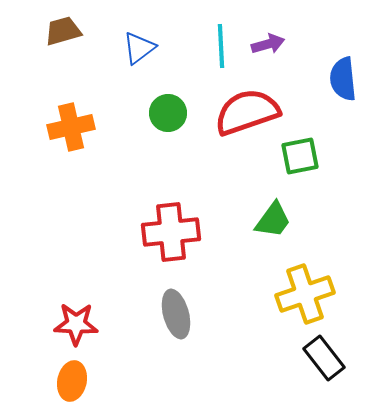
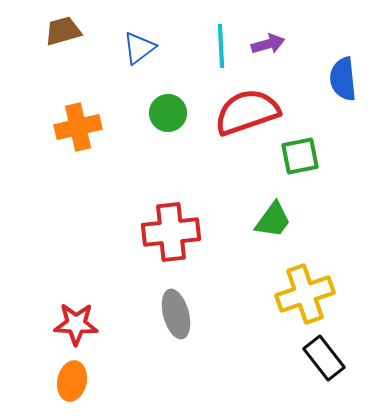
orange cross: moved 7 px right
